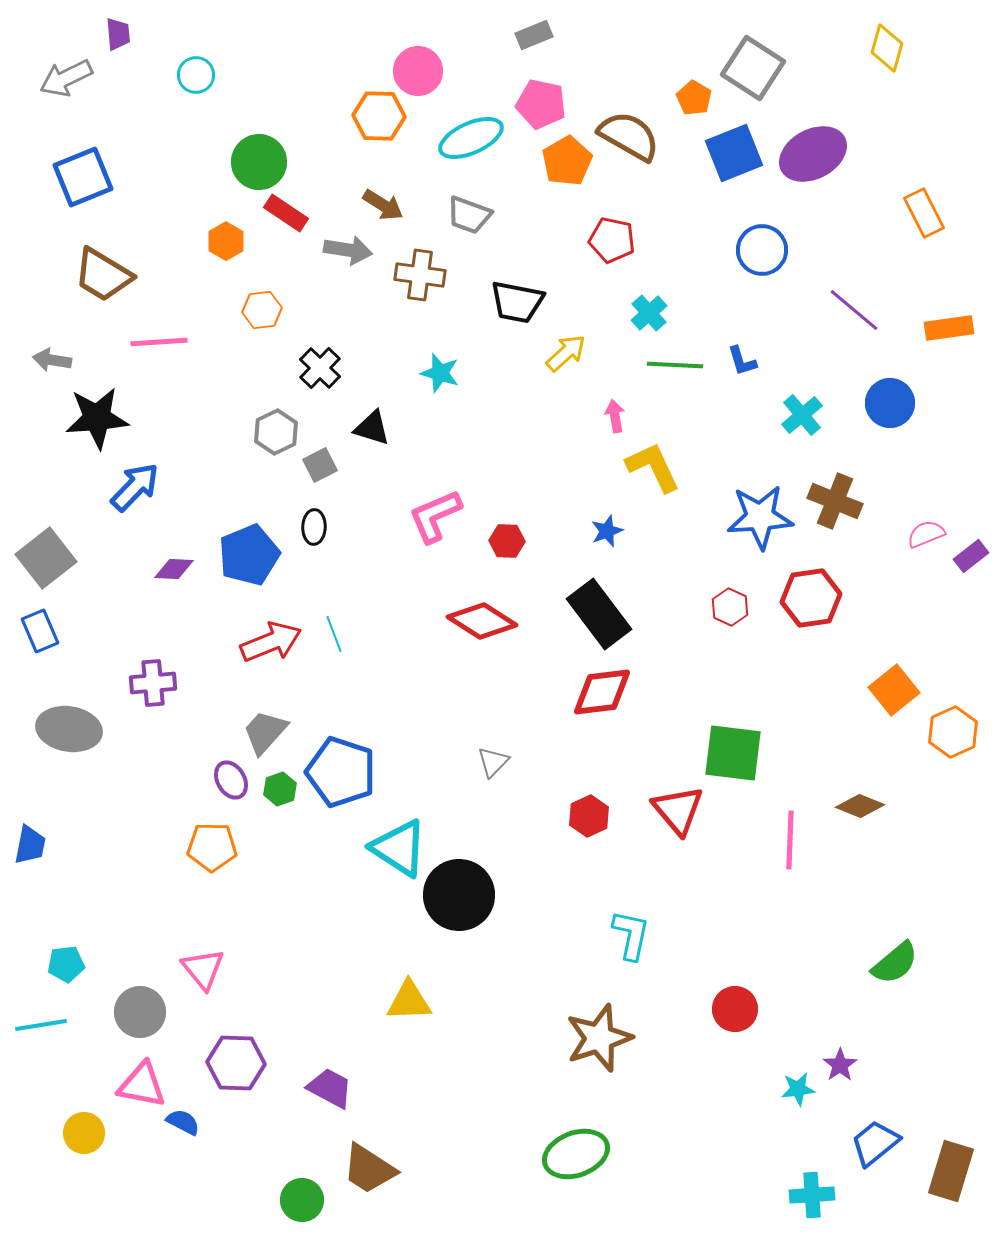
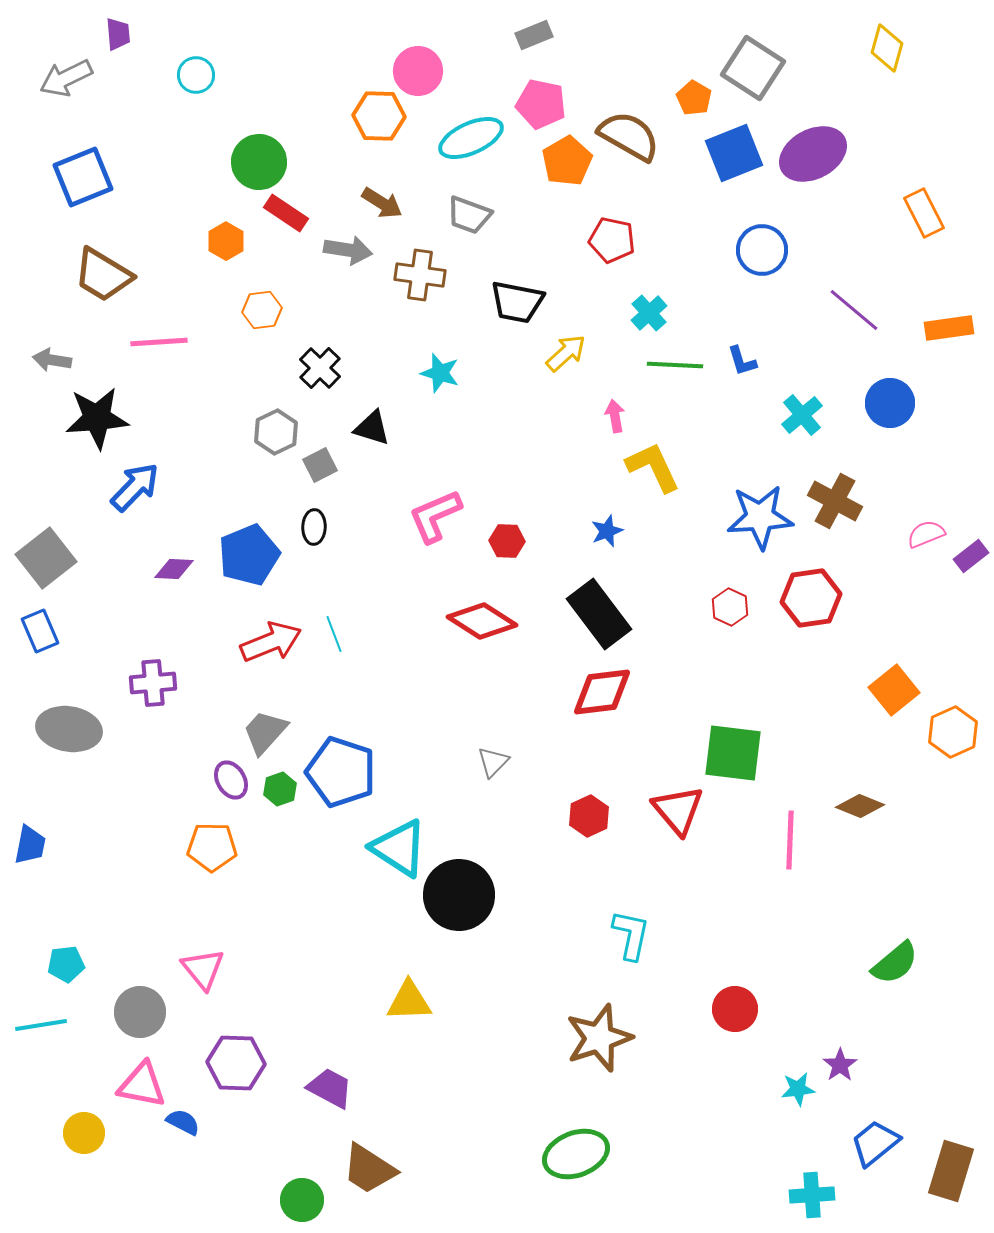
brown arrow at (383, 205): moved 1 px left, 2 px up
brown cross at (835, 501): rotated 6 degrees clockwise
